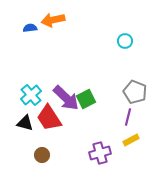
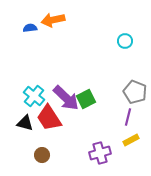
cyan cross: moved 3 px right, 1 px down; rotated 10 degrees counterclockwise
